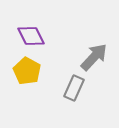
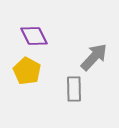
purple diamond: moved 3 px right
gray rectangle: moved 1 px down; rotated 25 degrees counterclockwise
